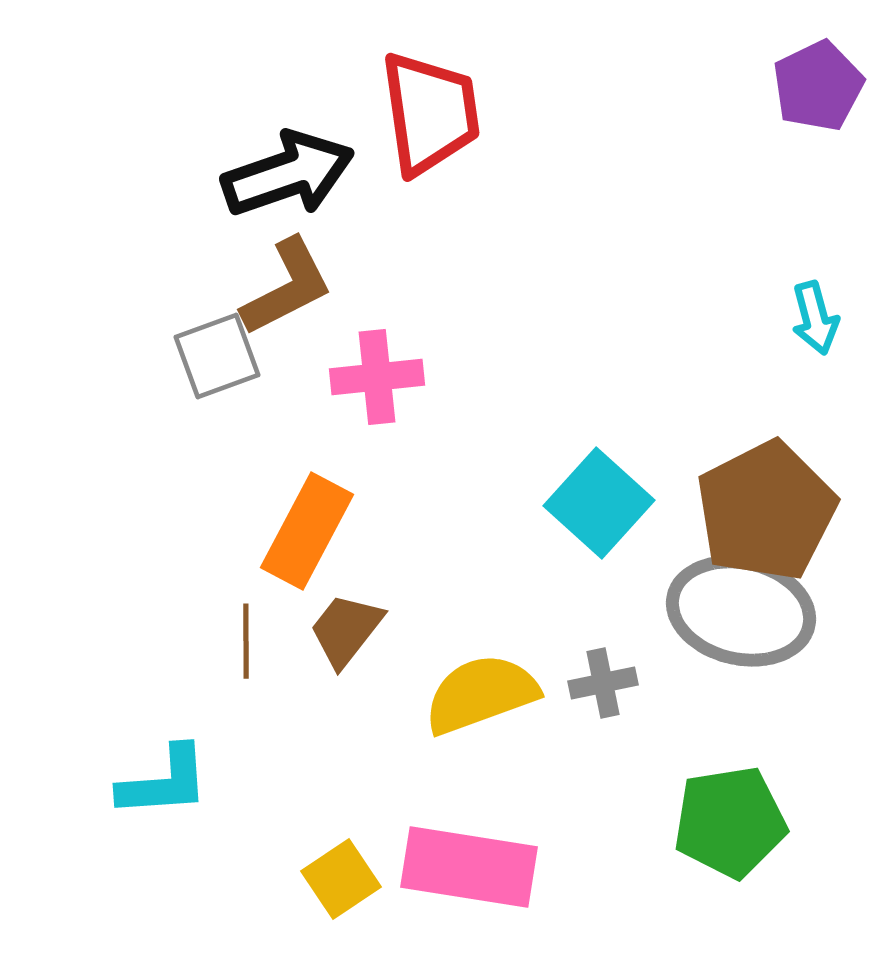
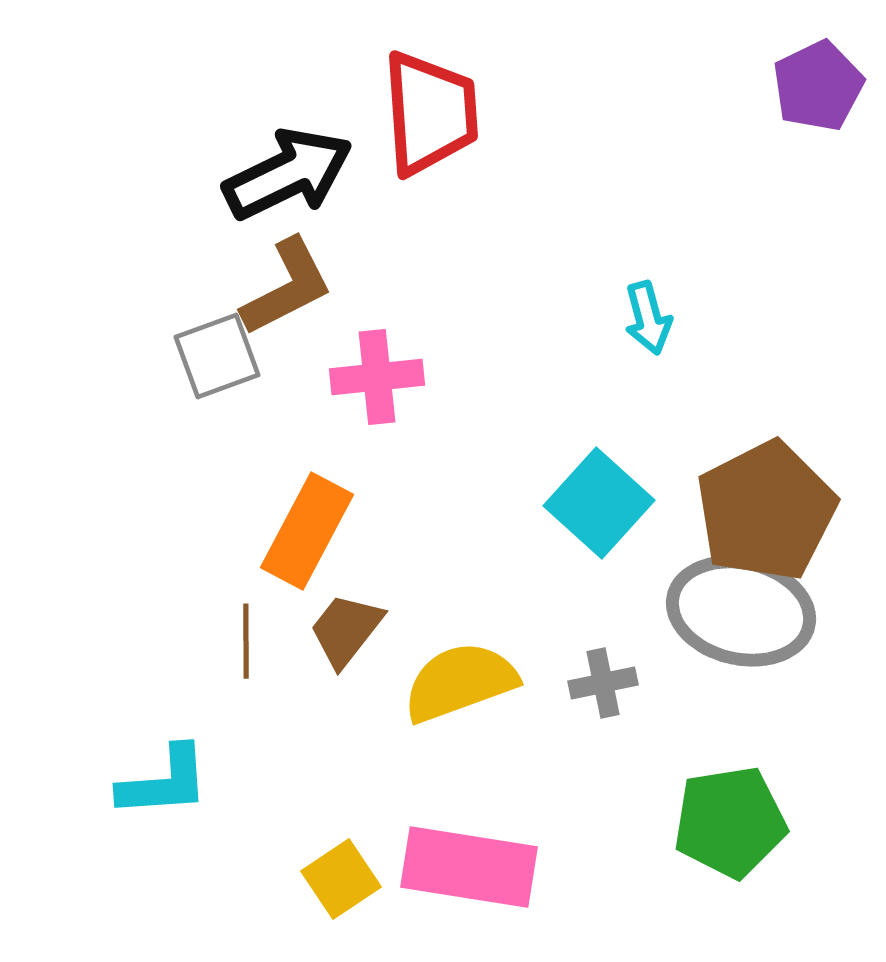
red trapezoid: rotated 4 degrees clockwise
black arrow: rotated 7 degrees counterclockwise
cyan arrow: moved 167 px left
yellow semicircle: moved 21 px left, 12 px up
